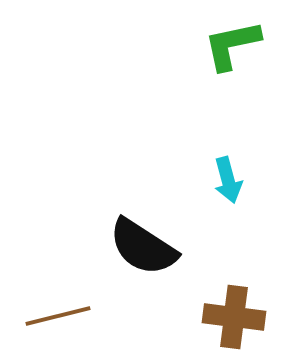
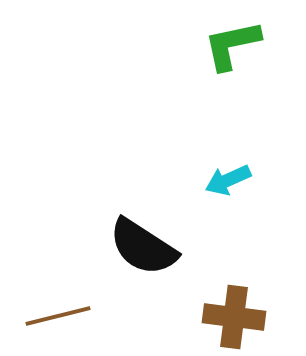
cyan arrow: rotated 81 degrees clockwise
